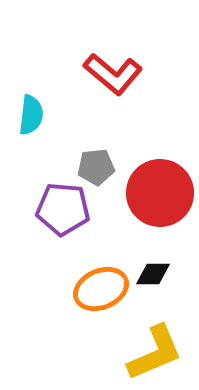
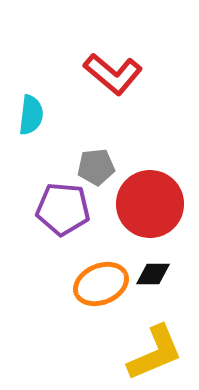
red circle: moved 10 px left, 11 px down
orange ellipse: moved 5 px up
